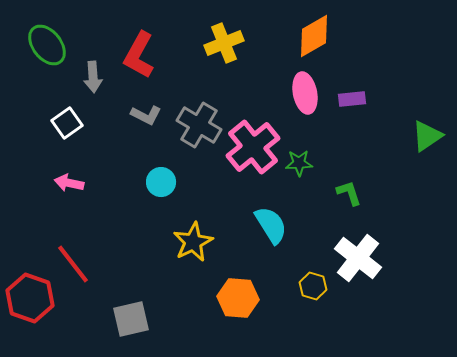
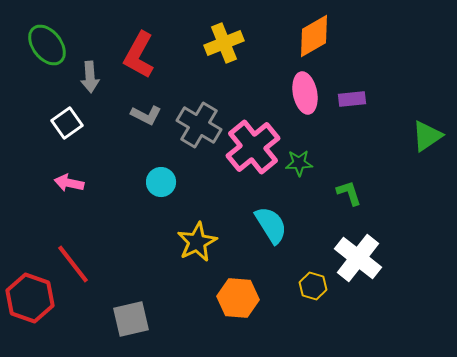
gray arrow: moved 3 px left
yellow star: moved 4 px right
